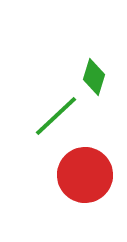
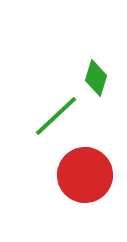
green diamond: moved 2 px right, 1 px down
